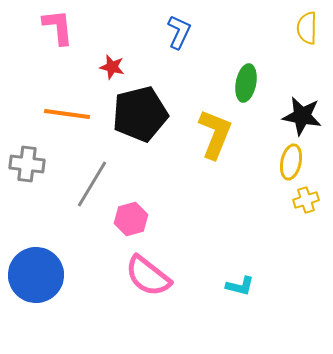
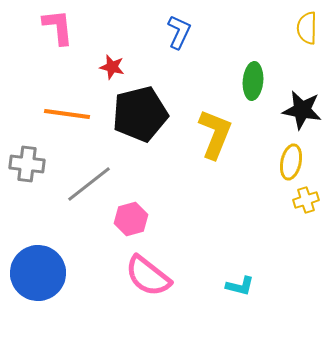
green ellipse: moved 7 px right, 2 px up; rotated 6 degrees counterclockwise
black star: moved 6 px up
gray line: moved 3 px left; rotated 21 degrees clockwise
blue circle: moved 2 px right, 2 px up
